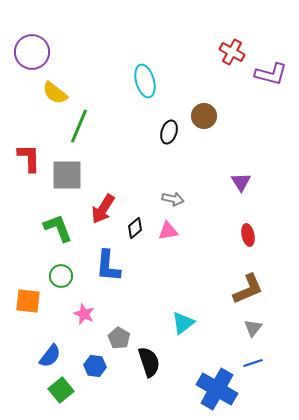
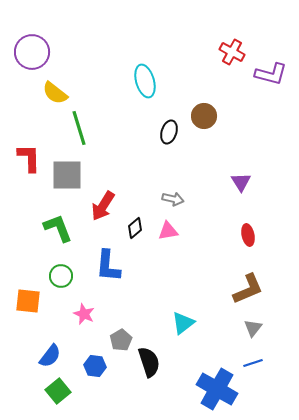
green line: moved 2 px down; rotated 40 degrees counterclockwise
red arrow: moved 3 px up
gray pentagon: moved 2 px right, 2 px down; rotated 10 degrees clockwise
green square: moved 3 px left, 1 px down
